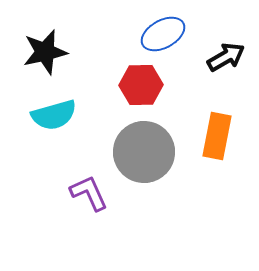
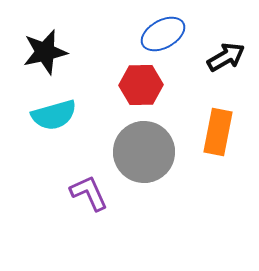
orange rectangle: moved 1 px right, 4 px up
